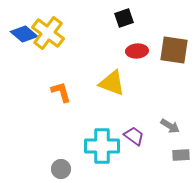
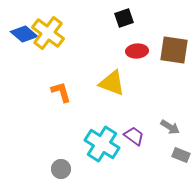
gray arrow: moved 1 px down
cyan cross: moved 2 px up; rotated 32 degrees clockwise
gray rectangle: rotated 24 degrees clockwise
